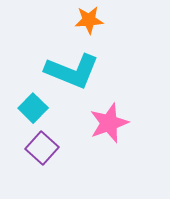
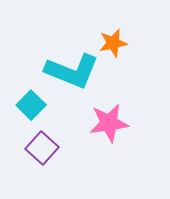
orange star: moved 24 px right, 23 px down; rotated 8 degrees counterclockwise
cyan square: moved 2 px left, 3 px up
pink star: rotated 12 degrees clockwise
